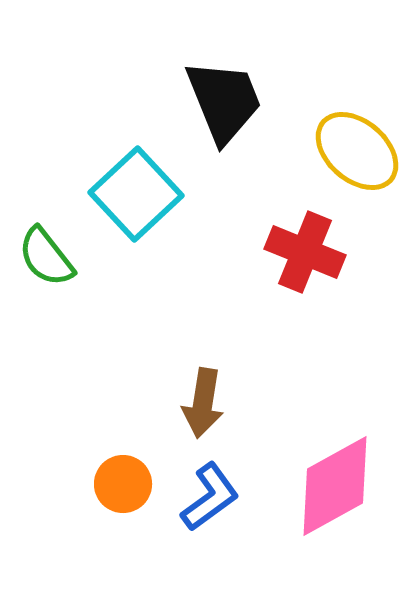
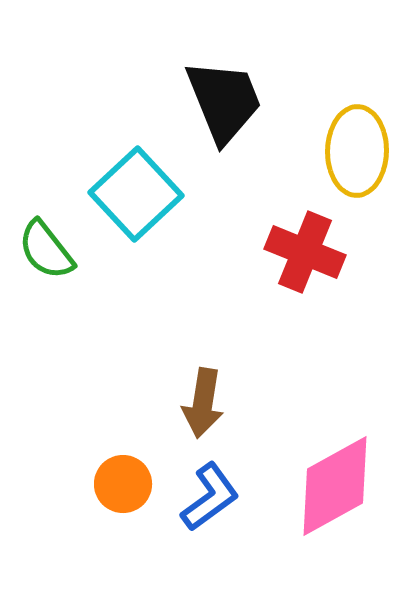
yellow ellipse: rotated 50 degrees clockwise
green semicircle: moved 7 px up
